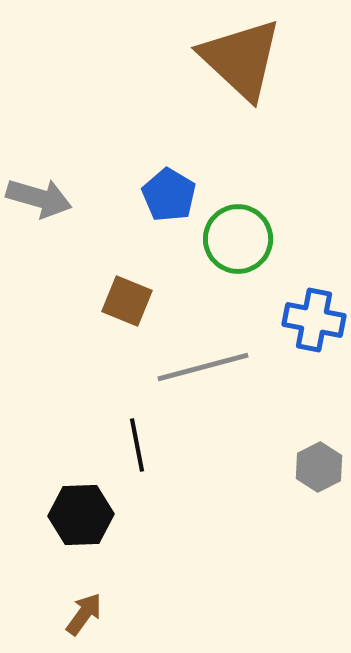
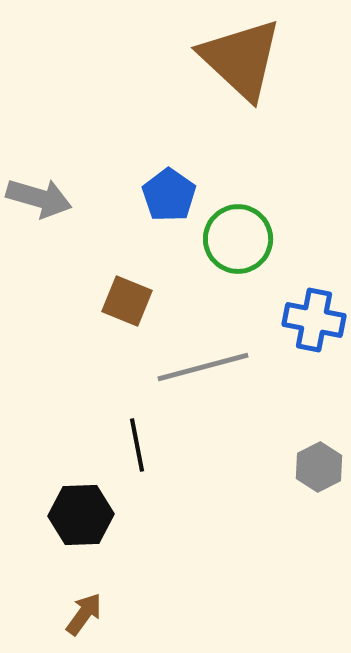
blue pentagon: rotated 4 degrees clockwise
